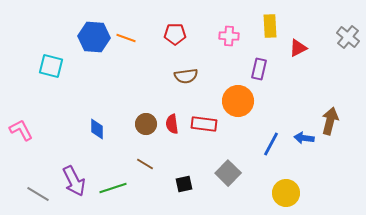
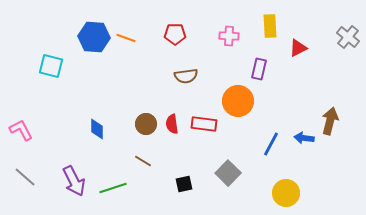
brown line: moved 2 px left, 3 px up
gray line: moved 13 px left, 17 px up; rotated 10 degrees clockwise
